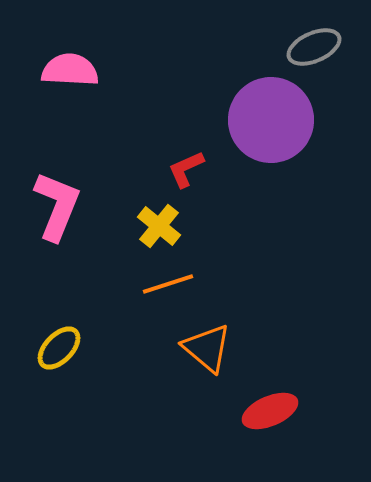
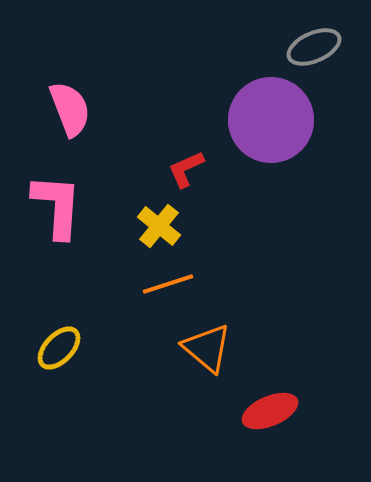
pink semicircle: moved 39 px down; rotated 66 degrees clockwise
pink L-shape: rotated 18 degrees counterclockwise
